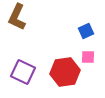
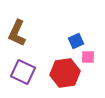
brown L-shape: moved 16 px down
blue square: moved 10 px left, 10 px down
red hexagon: moved 1 px down
